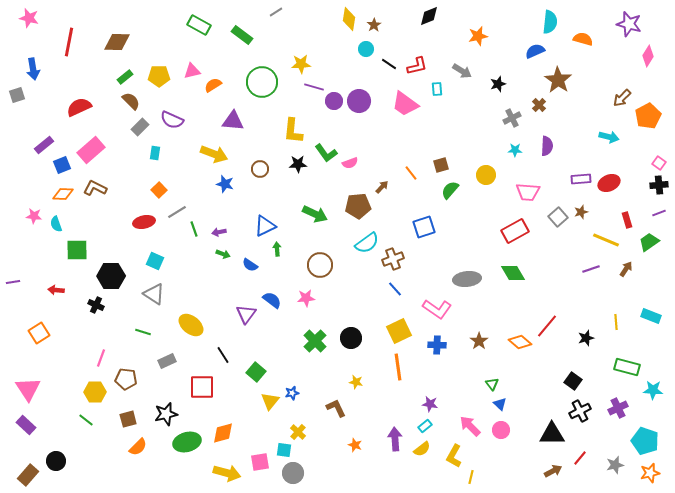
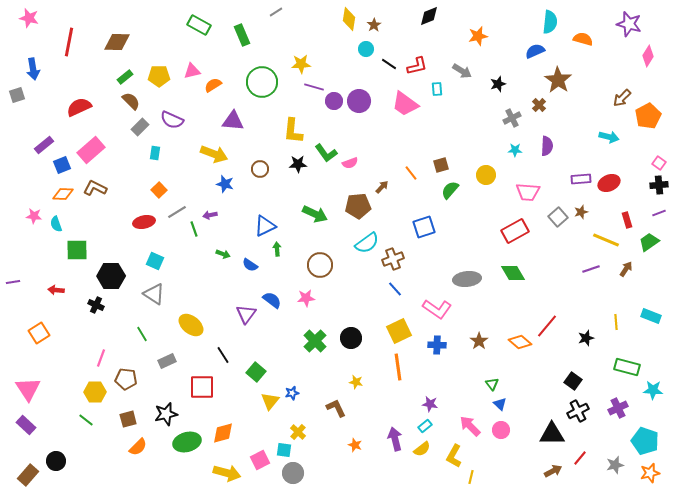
green rectangle at (242, 35): rotated 30 degrees clockwise
purple arrow at (219, 232): moved 9 px left, 17 px up
green line at (143, 332): moved 1 px left, 2 px down; rotated 42 degrees clockwise
black cross at (580, 411): moved 2 px left
purple arrow at (395, 439): rotated 10 degrees counterclockwise
pink square at (260, 462): moved 2 px up; rotated 18 degrees counterclockwise
